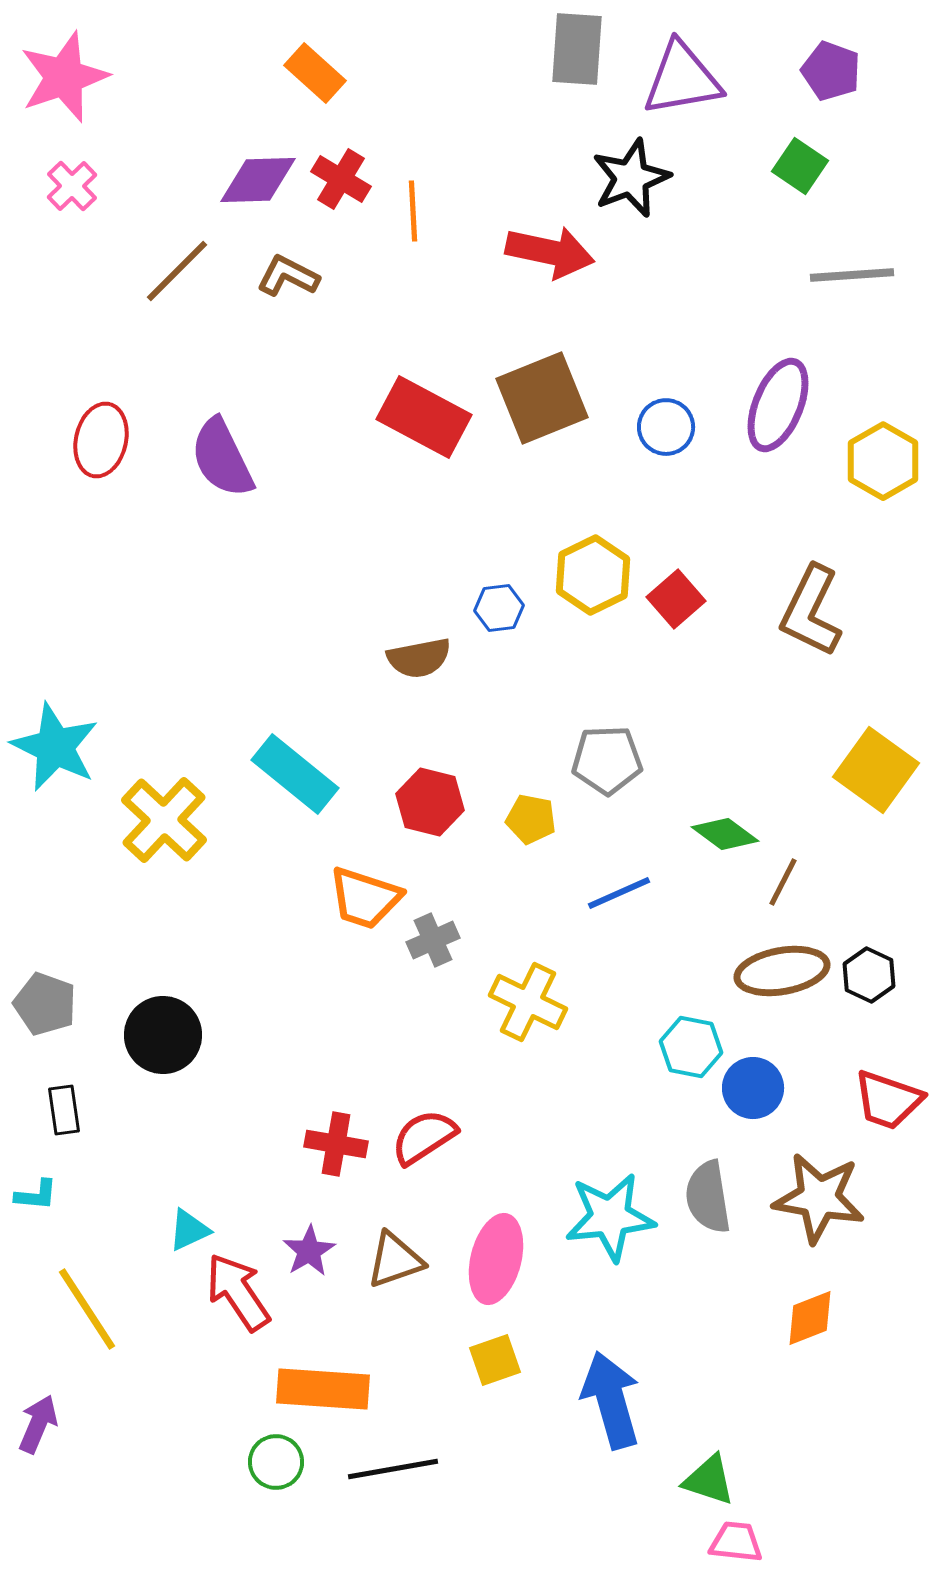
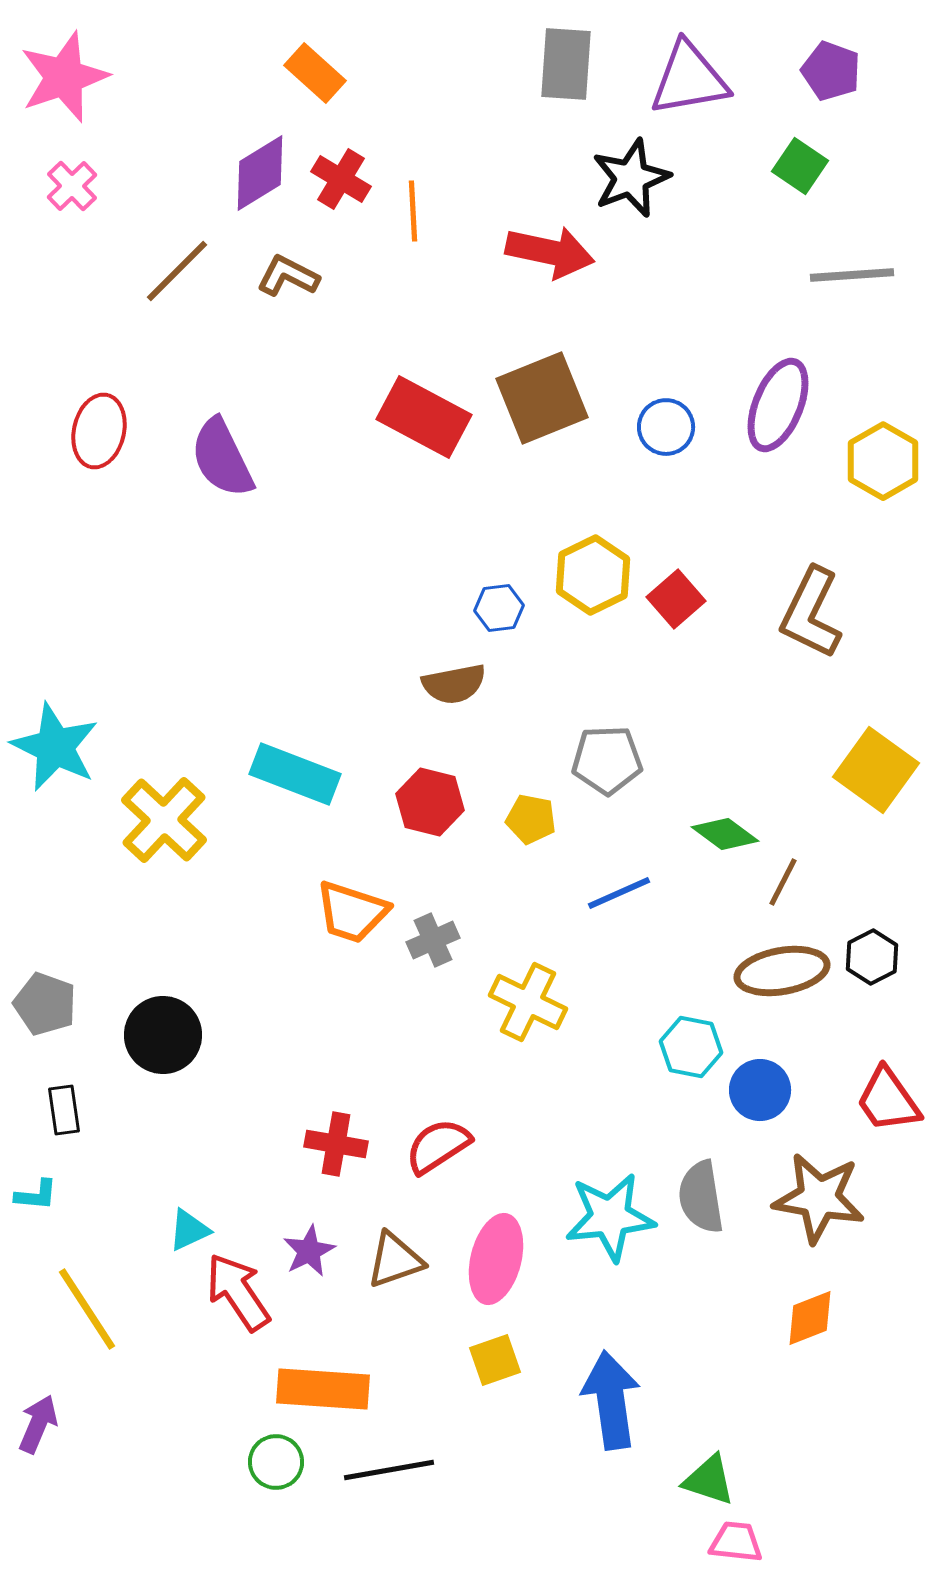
gray rectangle at (577, 49): moved 11 px left, 15 px down
purple triangle at (682, 79): moved 7 px right
purple diamond at (258, 180): moved 2 px right, 7 px up; rotated 30 degrees counterclockwise
red ellipse at (101, 440): moved 2 px left, 9 px up
brown L-shape at (811, 611): moved 2 px down
brown semicircle at (419, 658): moved 35 px right, 26 px down
cyan rectangle at (295, 774): rotated 18 degrees counterclockwise
orange trapezoid at (365, 898): moved 13 px left, 14 px down
black hexagon at (869, 975): moved 3 px right, 18 px up; rotated 8 degrees clockwise
blue circle at (753, 1088): moved 7 px right, 2 px down
red trapezoid at (888, 1100): rotated 36 degrees clockwise
red semicircle at (424, 1137): moved 14 px right, 9 px down
gray semicircle at (708, 1197): moved 7 px left
purple star at (309, 1251): rotated 4 degrees clockwise
blue arrow at (611, 1400): rotated 8 degrees clockwise
black line at (393, 1469): moved 4 px left, 1 px down
